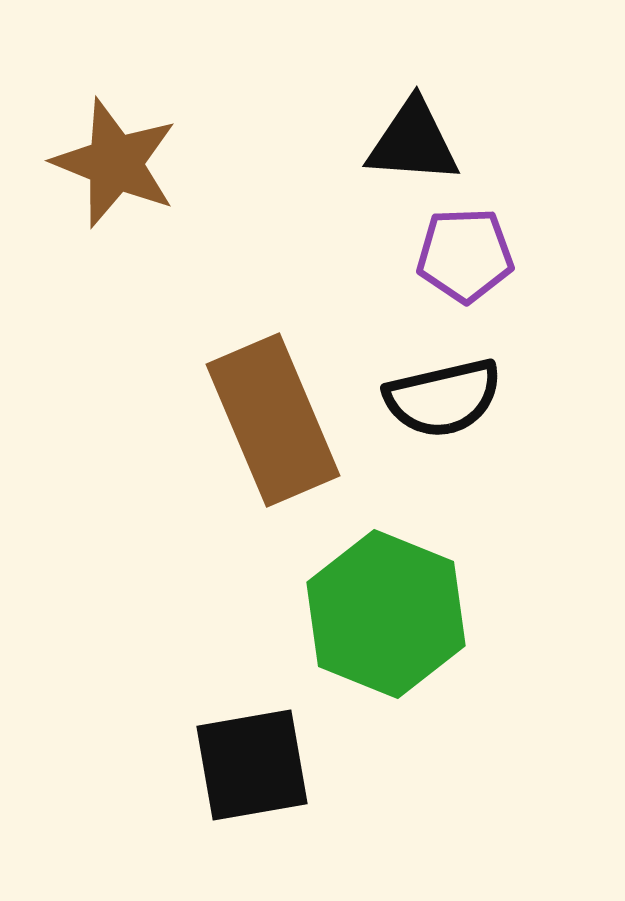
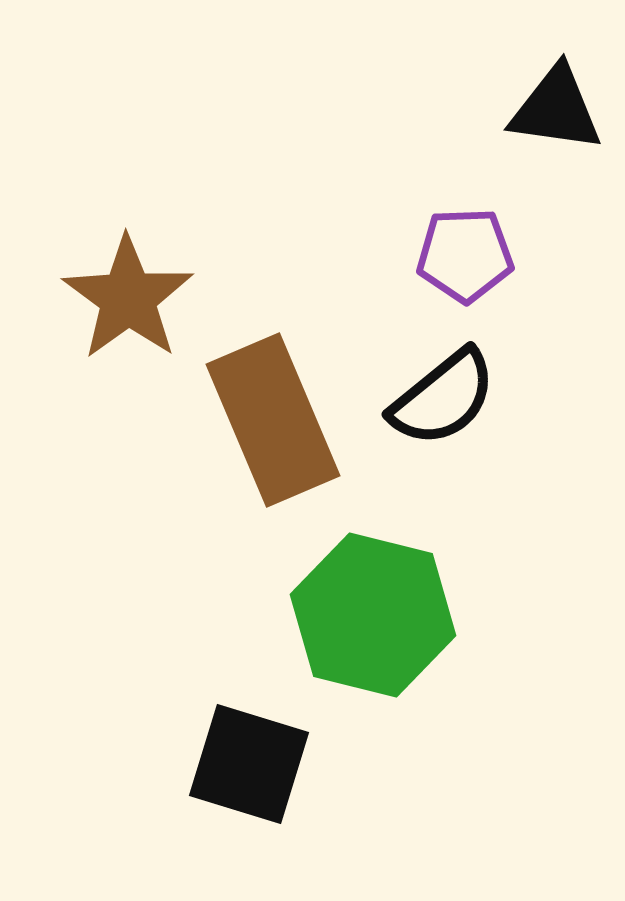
black triangle: moved 143 px right, 33 px up; rotated 4 degrees clockwise
brown star: moved 13 px right, 135 px down; rotated 14 degrees clockwise
black semicircle: rotated 26 degrees counterclockwise
green hexagon: moved 13 px left, 1 px down; rotated 8 degrees counterclockwise
black square: moved 3 px left, 1 px up; rotated 27 degrees clockwise
